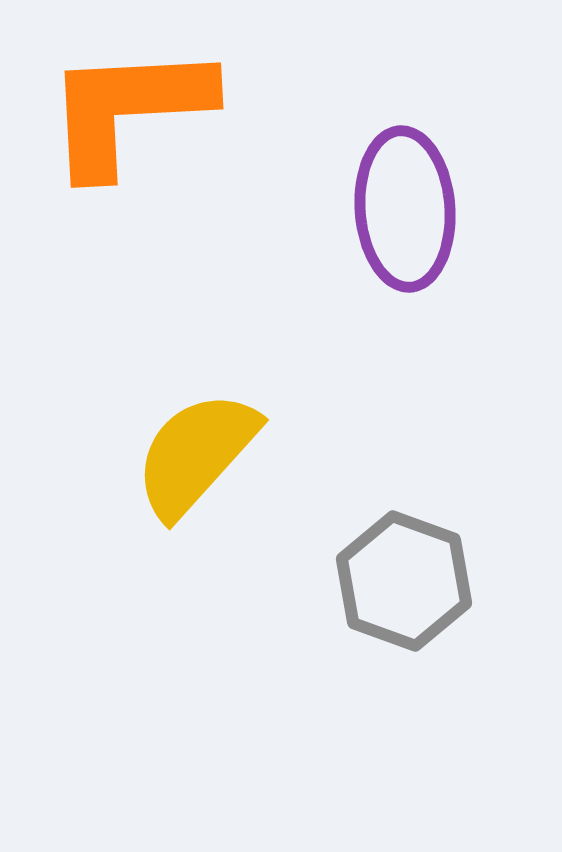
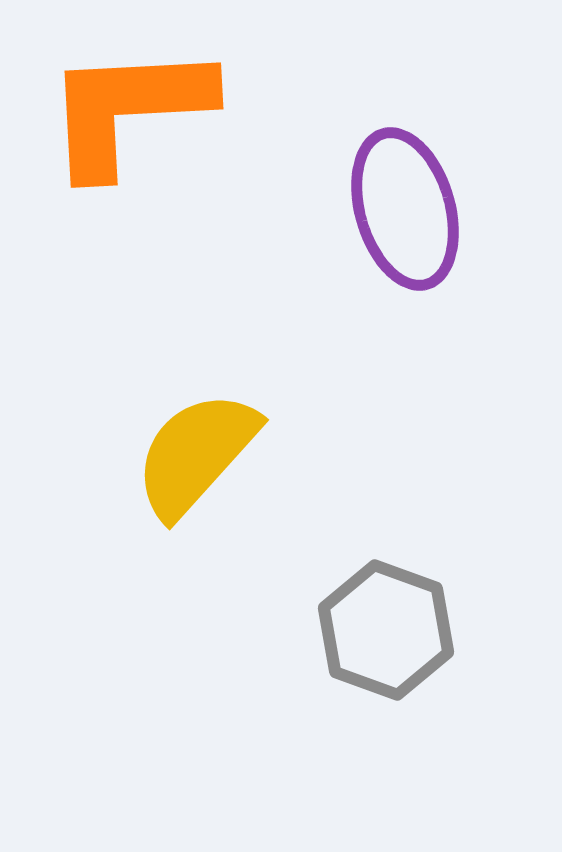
purple ellipse: rotated 12 degrees counterclockwise
gray hexagon: moved 18 px left, 49 px down
